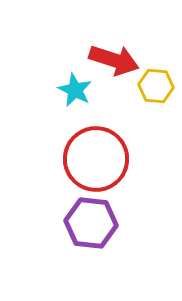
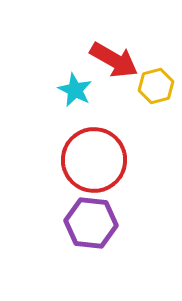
red arrow: rotated 12 degrees clockwise
yellow hexagon: rotated 20 degrees counterclockwise
red circle: moved 2 px left, 1 px down
